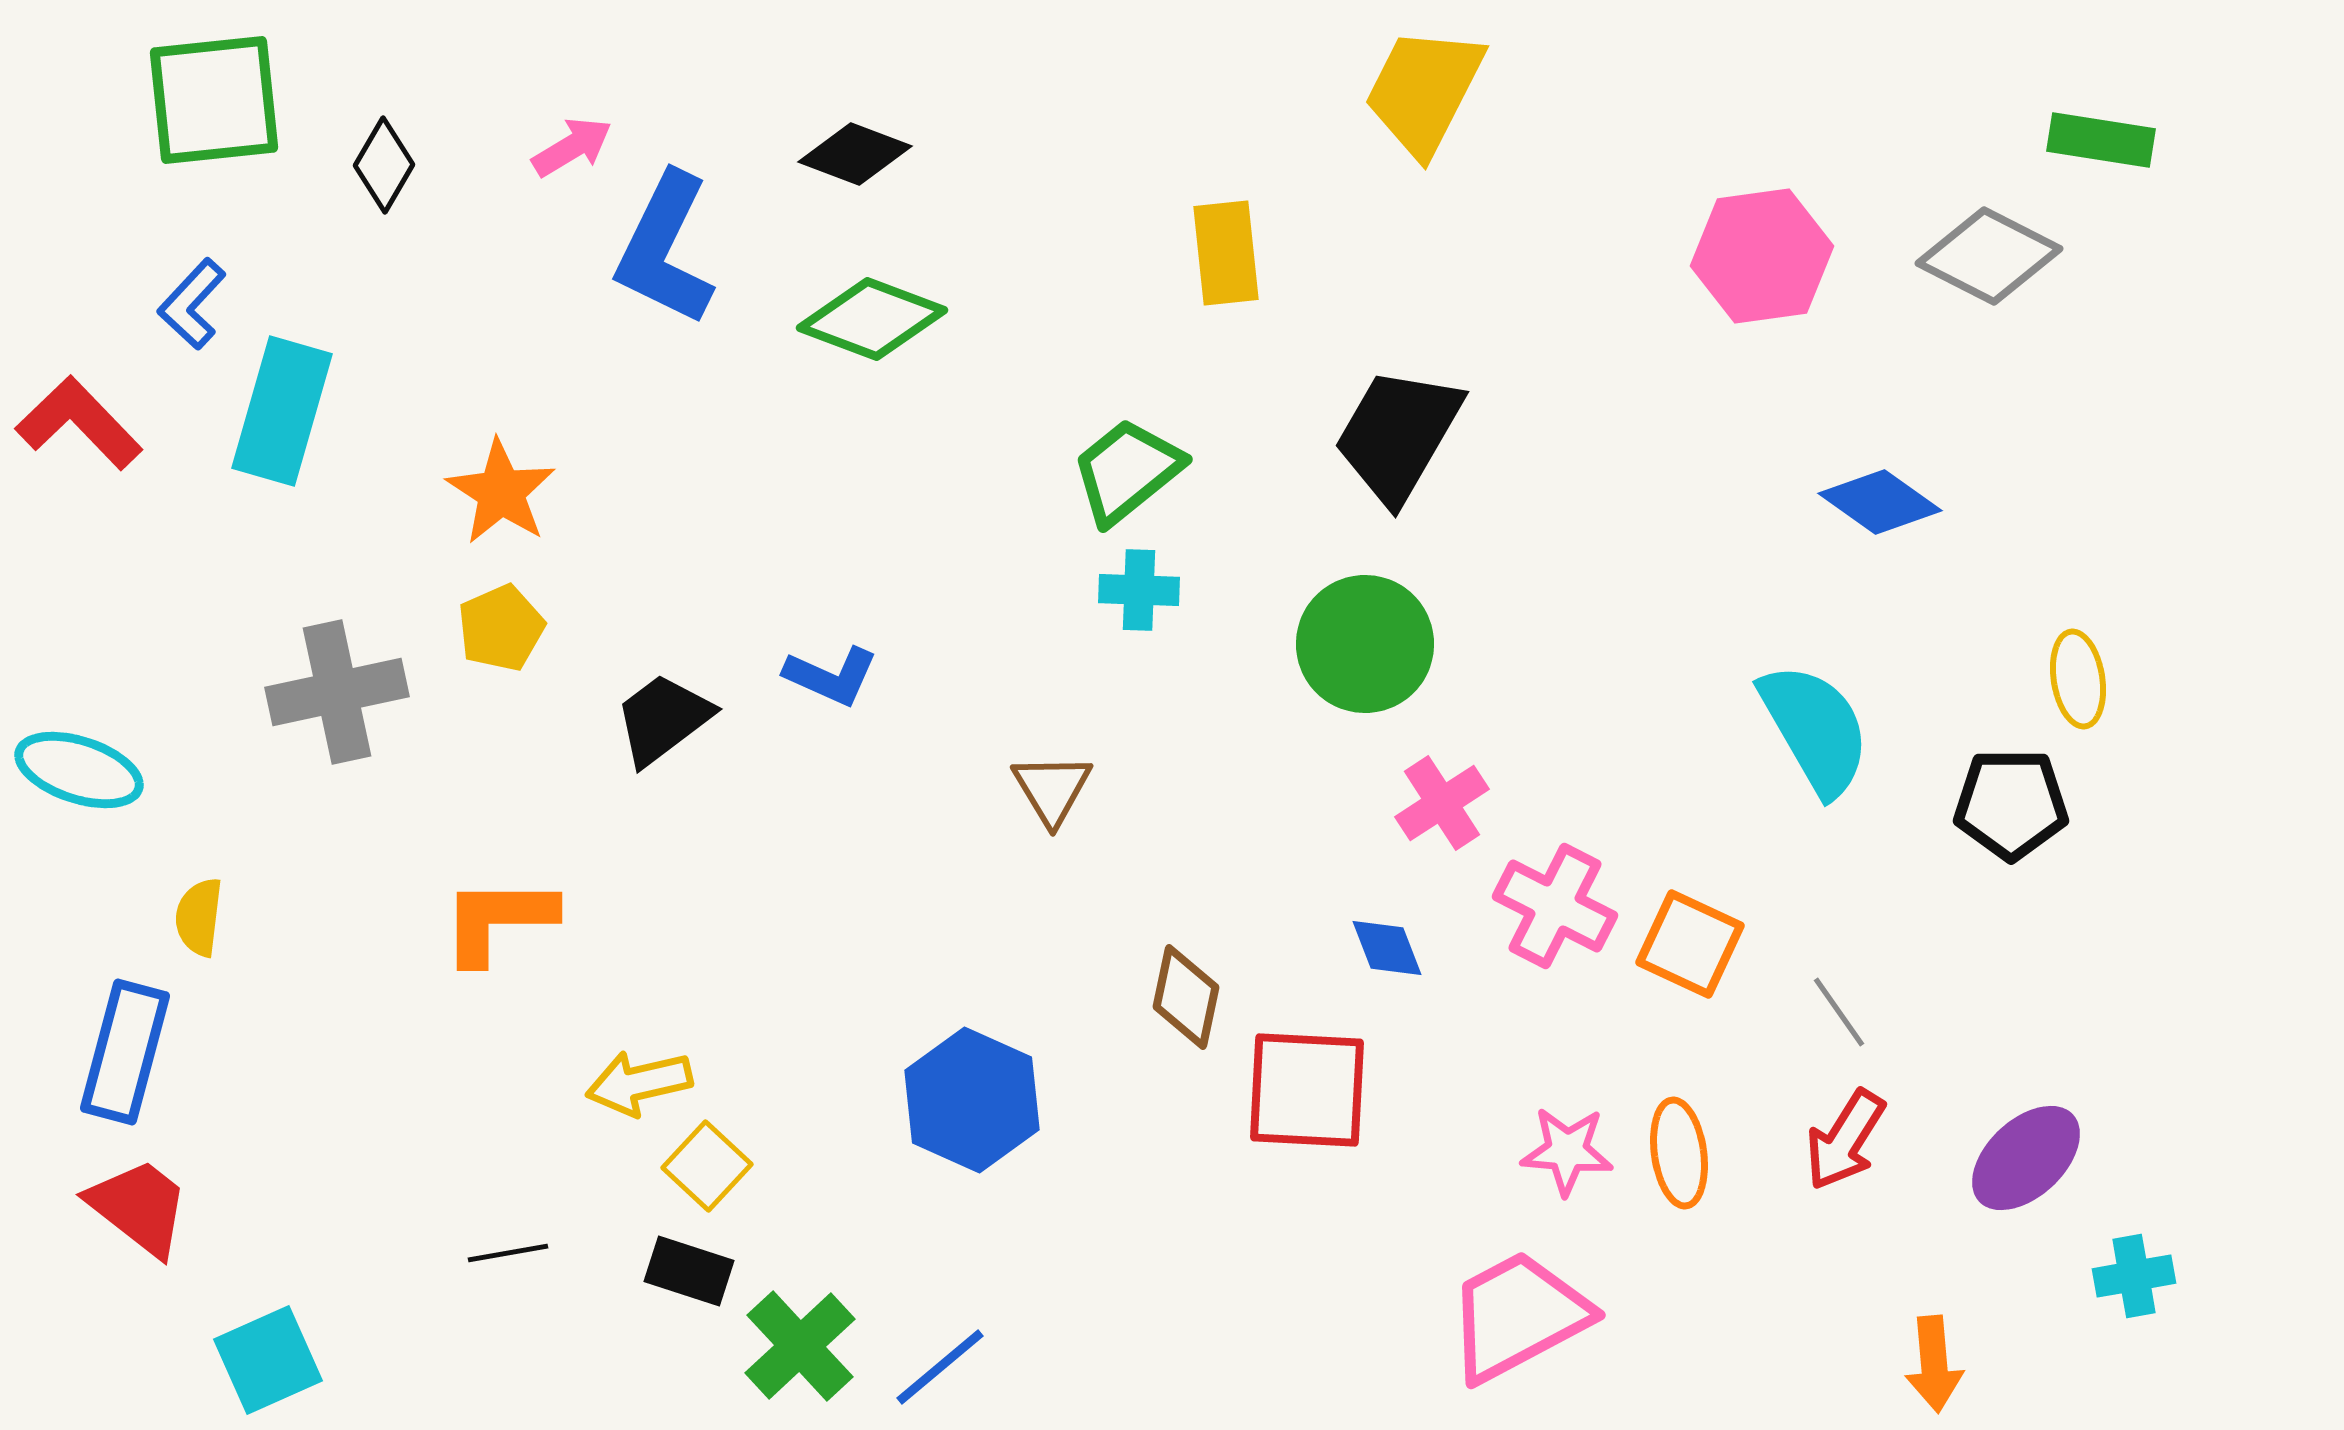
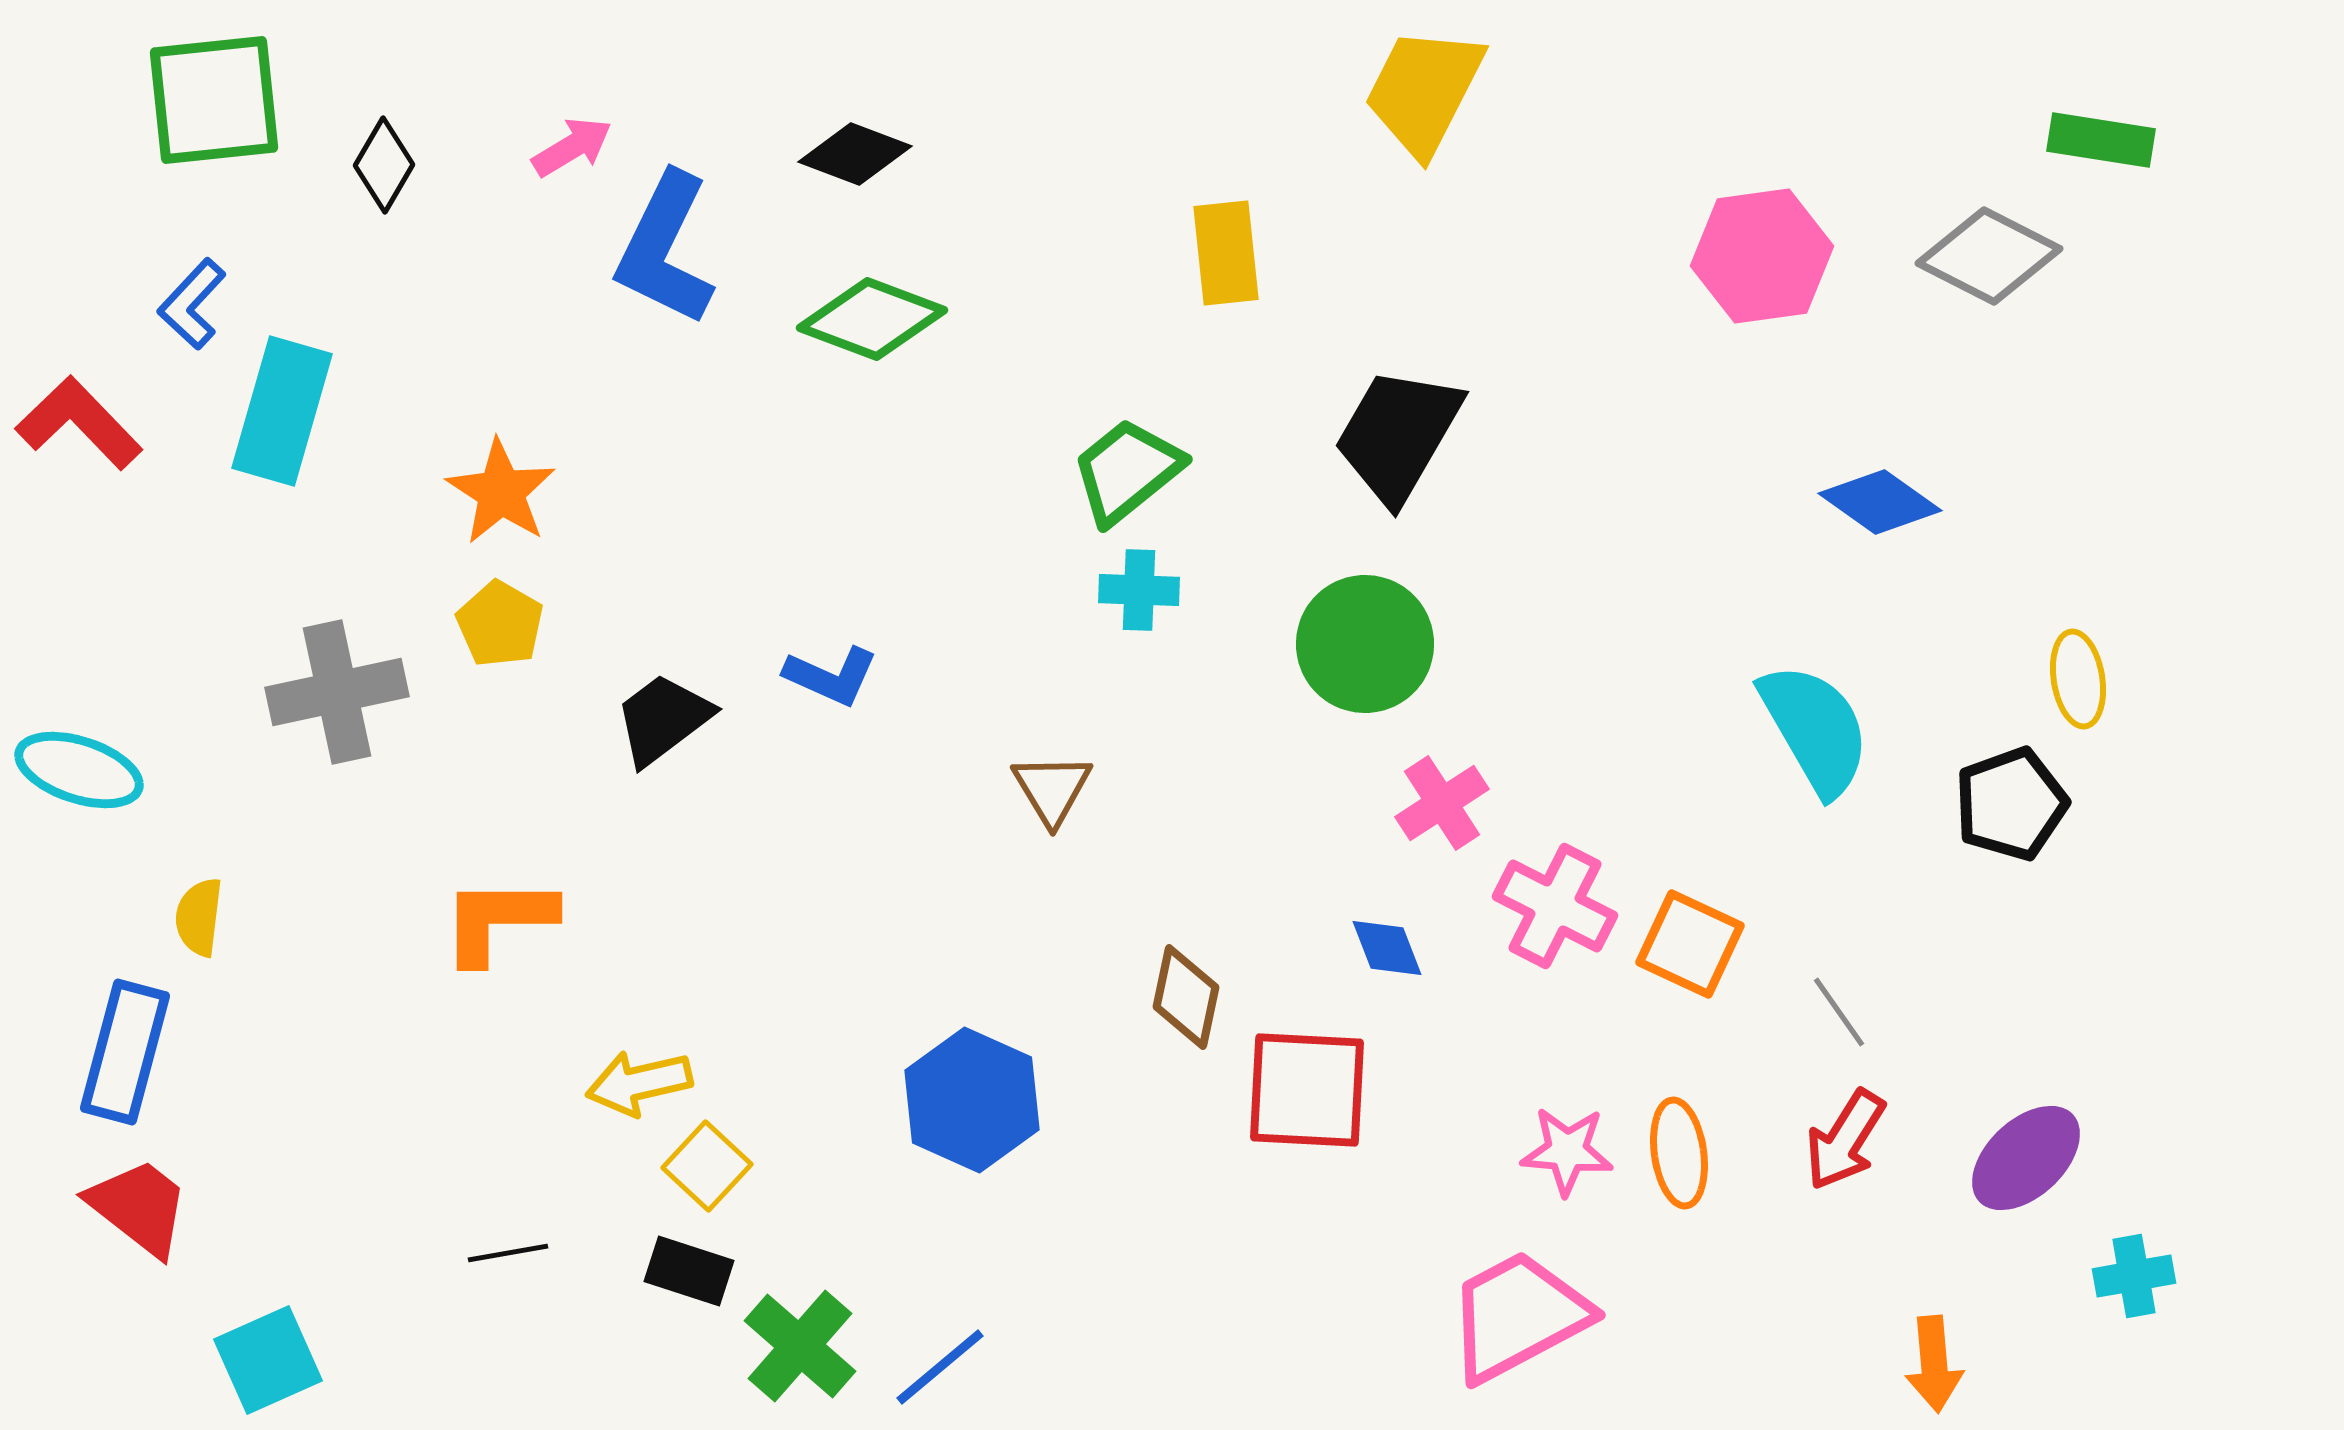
yellow pentagon at (501, 628): moved 1 px left, 4 px up; rotated 18 degrees counterclockwise
black pentagon at (2011, 804): rotated 20 degrees counterclockwise
green cross at (800, 1346): rotated 6 degrees counterclockwise
